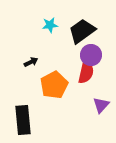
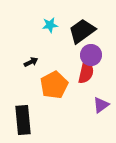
purple triangle: rotated 12 degrees clockwise
